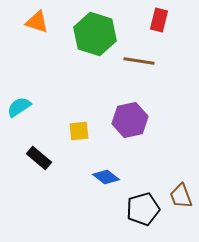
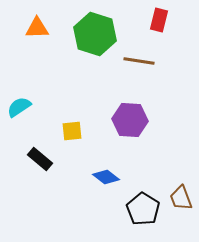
orange triangle: moved 6 px down; rotated 20 degrees counterclockwise
purple hexagon: rotated 16 degrees clockwise
yellow square: moved 7 px left
black rectangle: moved 1 px right, 1 px down
brown trapezoid: moved 2 px down
black pentagon: rotated 24 degrees counterclockwise
